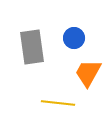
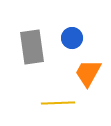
blue circle: moved 2 px left
yellow line: rotated 8 degrees counterclockwise
